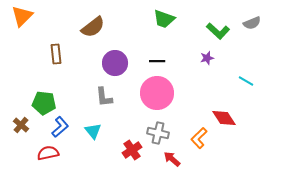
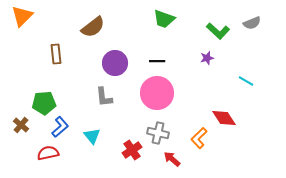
green pentagon: rotated 10 degrees counterclockwise
cyan triangle: moved 1 px left, 5 px down
